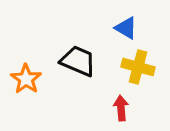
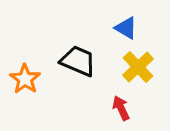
yellow cross: rotated 32 degrees clockwise
orange star: moved 1 px left
red arrow: rotated 20 degrees counterclockwise
